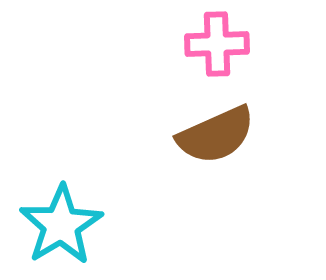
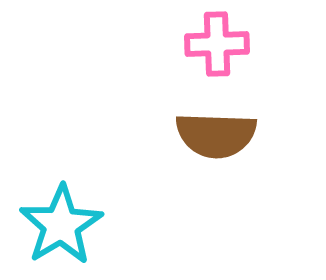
brown semicircle: rotated 26 degrees clockwise
